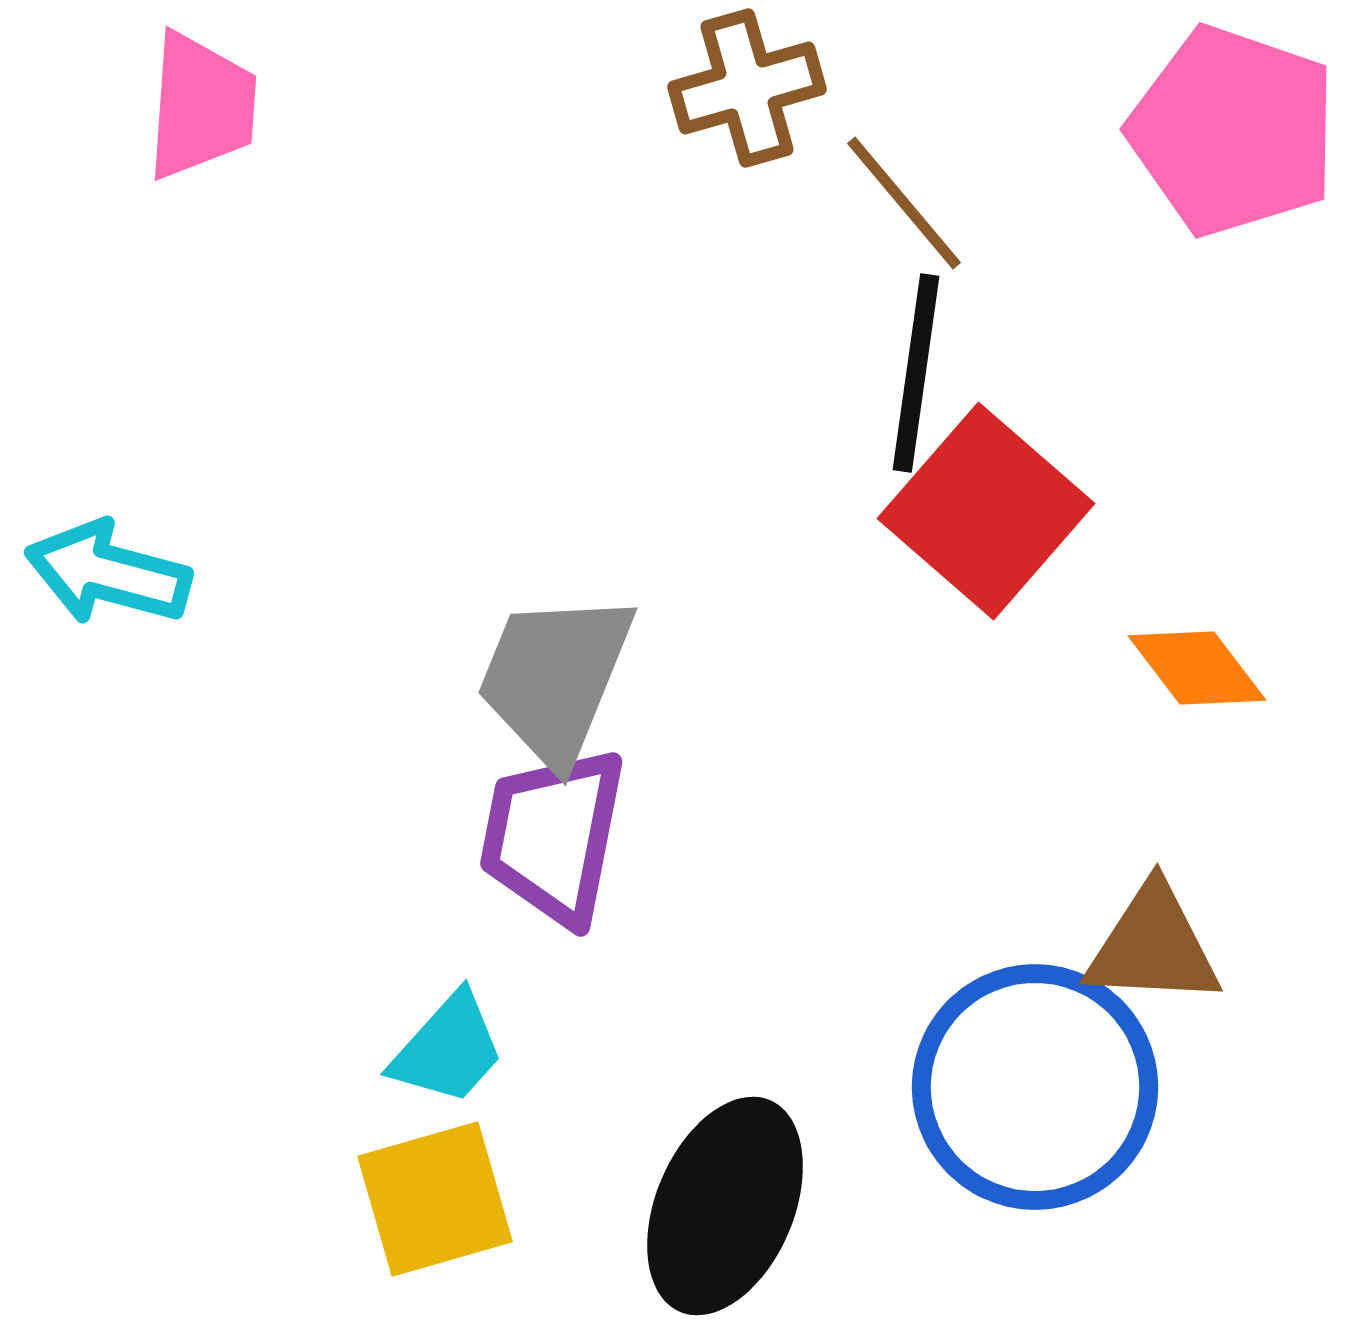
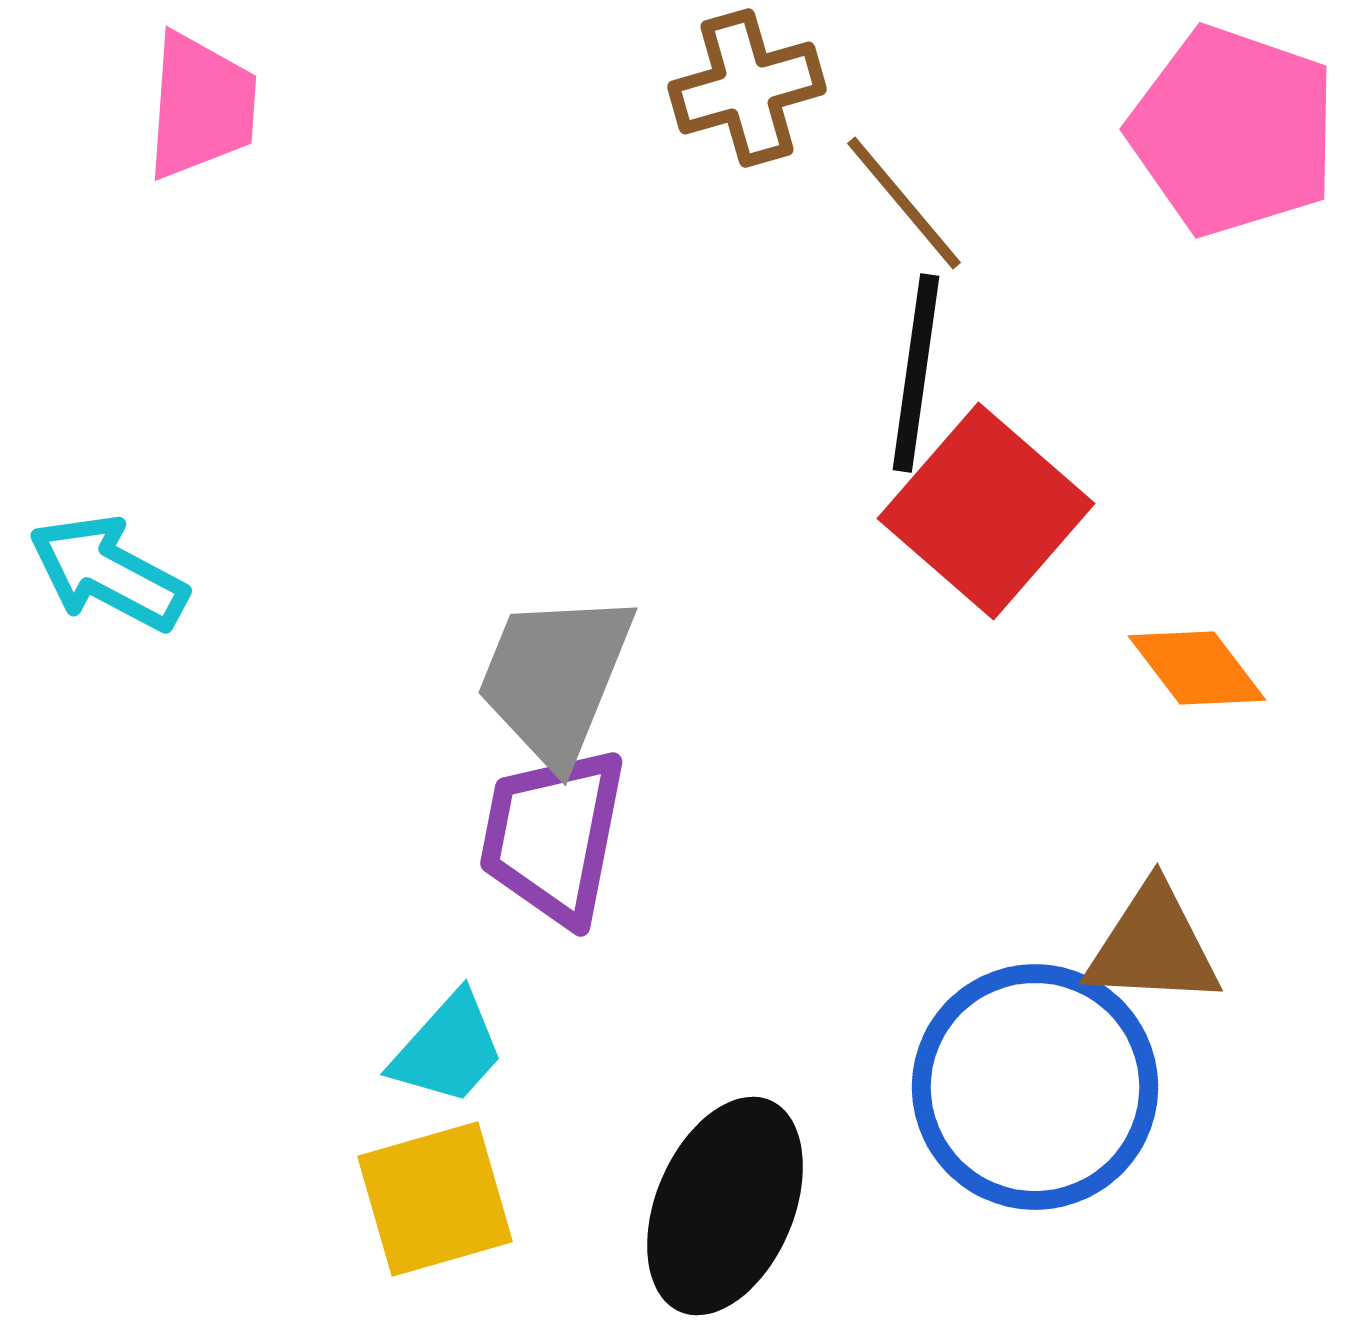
cyan arrow: rotated 13 degrees clockwise
